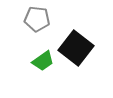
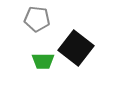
green trapezoid: rotated 35 degrees clockwise
